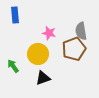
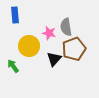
gray semicircle: moved 15 px left, 4 px up
yellow circle: moved 9 px left, 8 px up
black triangle: moved 11 px right, 19 px up; rotated 28 degrees counterclockwise
